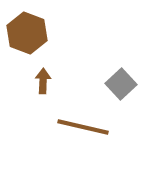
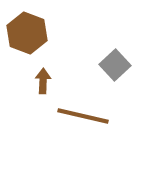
gray square: moved 6 px left, 19 px up
brown line: moved 11 px up
